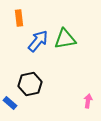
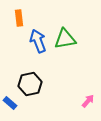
blue arrow: rotated 60 degrees counterclockwise
pink arrow: rotated 32 degrees clockwise
